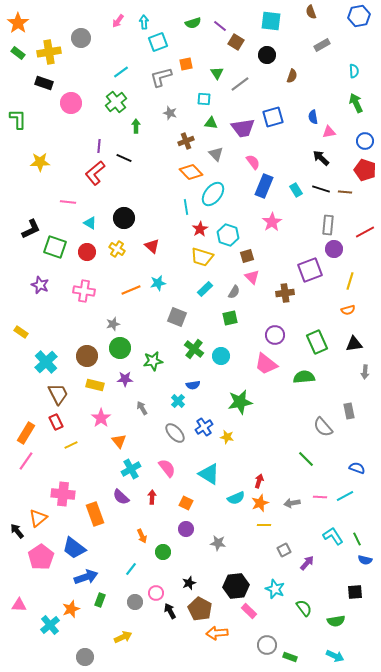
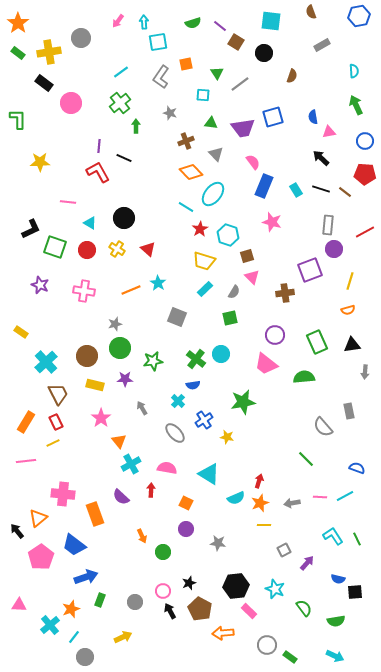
cyan square at (158, 42): rotated 12 degrees clockwise
black circle at (267, 55): moved 3 px left, 2 px up
gray L-shape at (161, 77): rotated 40 degrees counterclockwise
black rectangle at (44, 83): rotated 18 degrees clockwise
cyan square at (204, 99): moved 1 px left, 4 px up
green cross at (116, 102): moved 4 px right, 1 px down
green arrow at (356, 103): moved 2 px down
red pentagon at (365, 170): moved 4 px down; rotated 15 degrees counterclockwise
red L-shape at (95, 173): moved 3 px right, 1 px up; rotated 100 degrees clockwise
brown line at (345, 192): rotated 32 degrees clockwise
cyan line at (186, 207): rotated 49 degrees counterclockwise
pink star at (272, 222): rotated 24 degrees counterclockwise
red triangle at (152, 246): moved 4 px left, 3 px down
red circle at (87, 252): moved 2 px up
yellow trapezoid at (202, 257): moved 2 px right, 4 px down
cyan star at (158, 283): rotated 28 degrees counterclockwise
gray star at (113, 324): moved 2 px right
black triangle at (354, 344): moved 2 px left, 1 px down
green cross at (194, 349): moved 2 px right, 10 px down
cyan circle at (221, 356): moved 2 px up
green star at (240, 402): moved 3 px right
blue cross at (204, 427): moved 7 px up
orange rectangle at (26, 433): moved 11 px up
yellow line at (71, 445): moved 18 px left, 2 px up
pink line at (26, 461): rotated 48 degrees clockwise
pink semicircle at (167, 468): rotated 42 degrees counterclockwise
cyan cross at (131, 469): moved 5 px up
red arrow at (152, 497): moved 1 px left, 7 px up
blue trapezoid at (74, 548): moved 3 px up
blue semicircle at (365, 560): moved 27 px left, 19 px down
cyan line at (131, 569): moved 57 px left, 68 px down
pink circle at (156, 593): moved 7 px right, 2 px up
orange arrow at (217, 633): moved 6 px right
green rectangle at (290, 657): rotated 16 degrees clockwise
